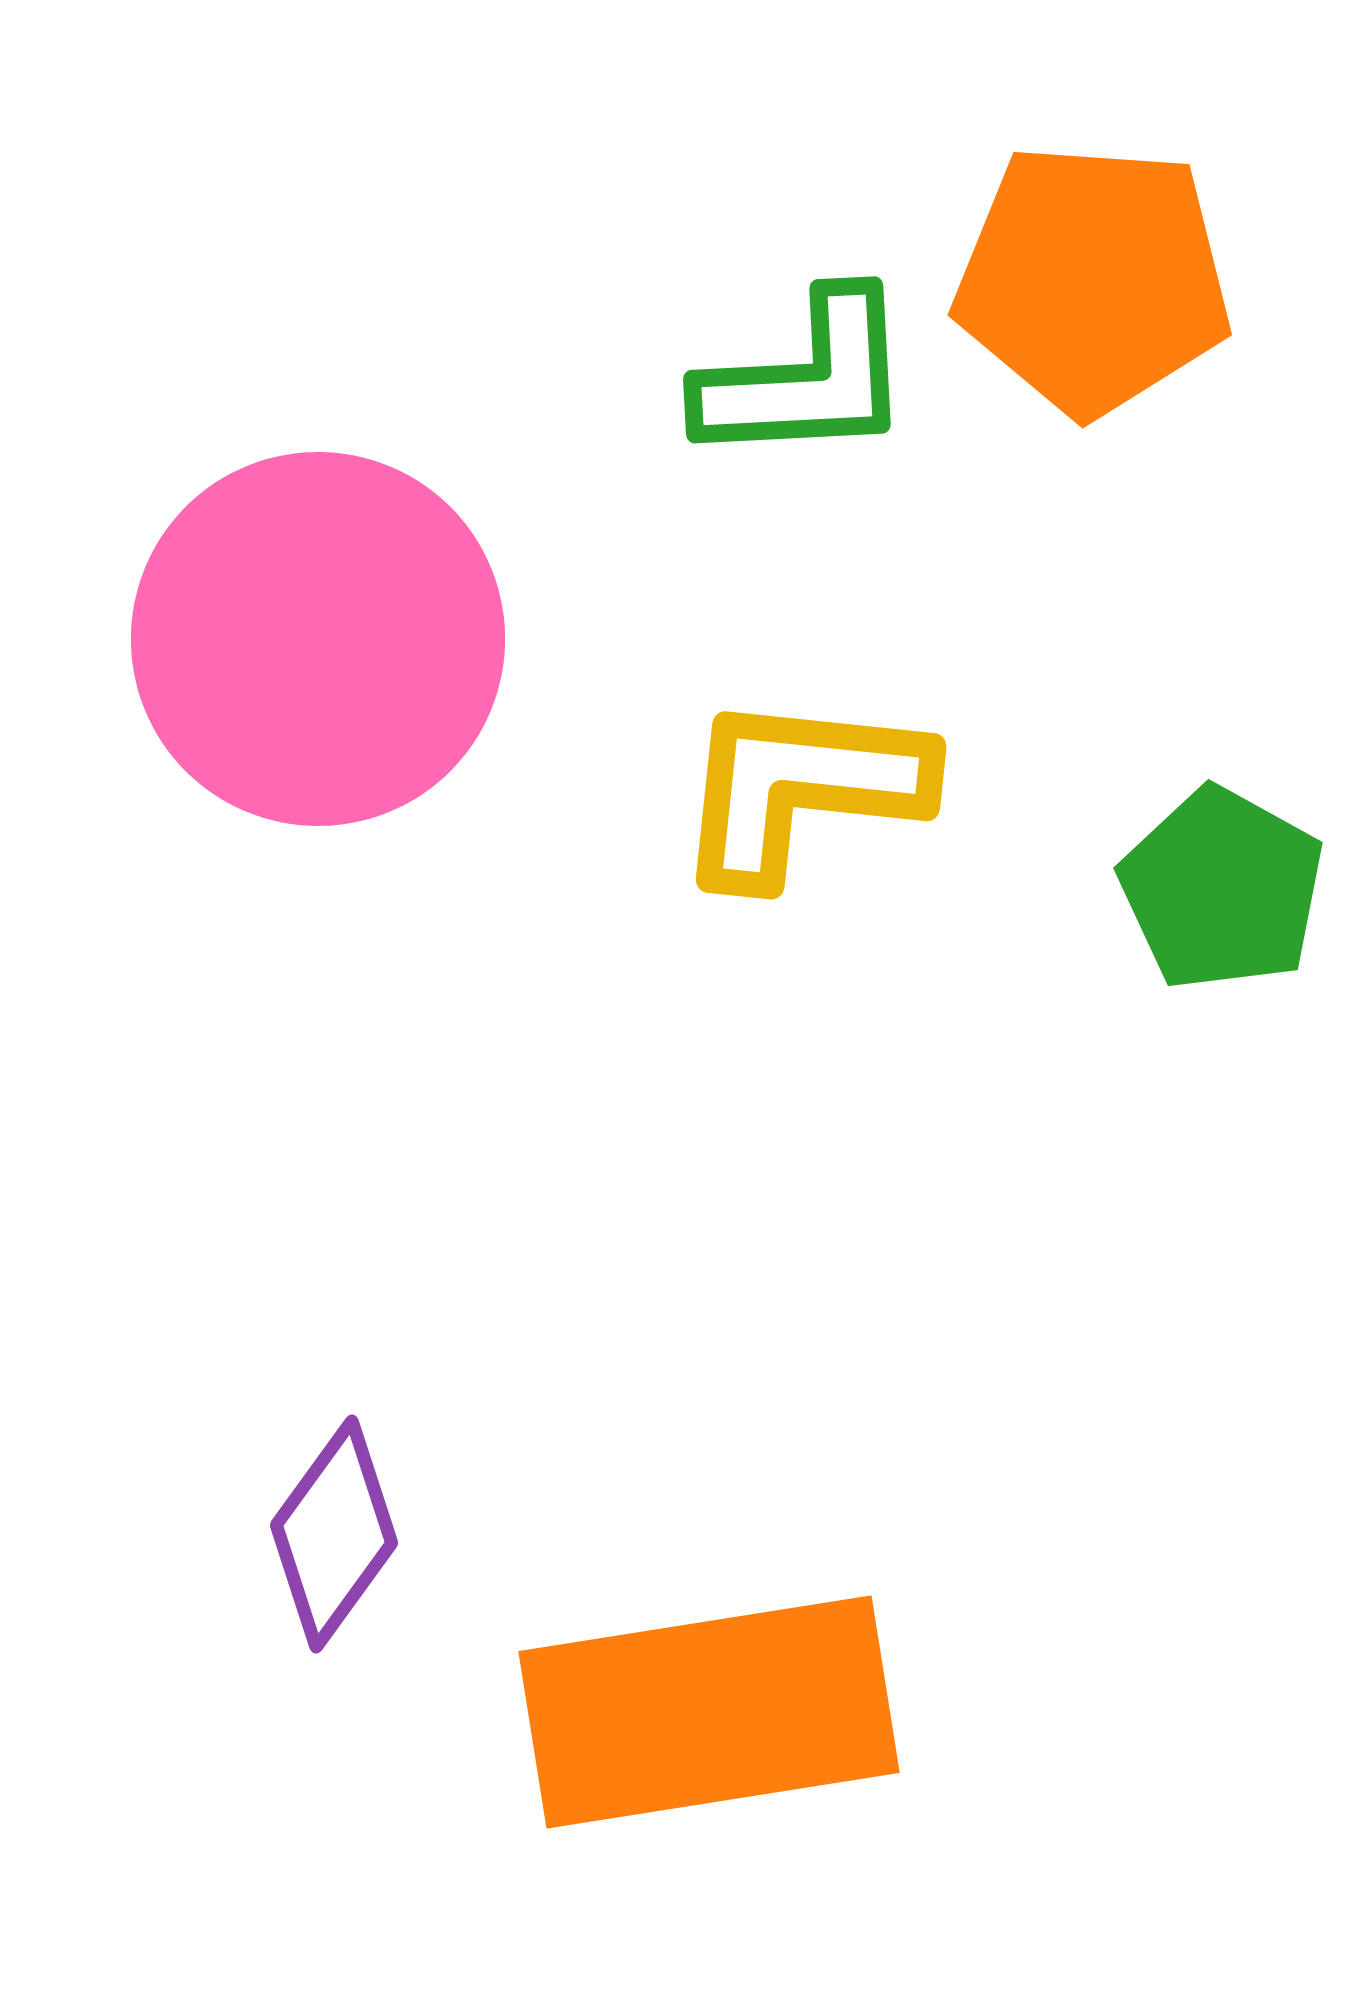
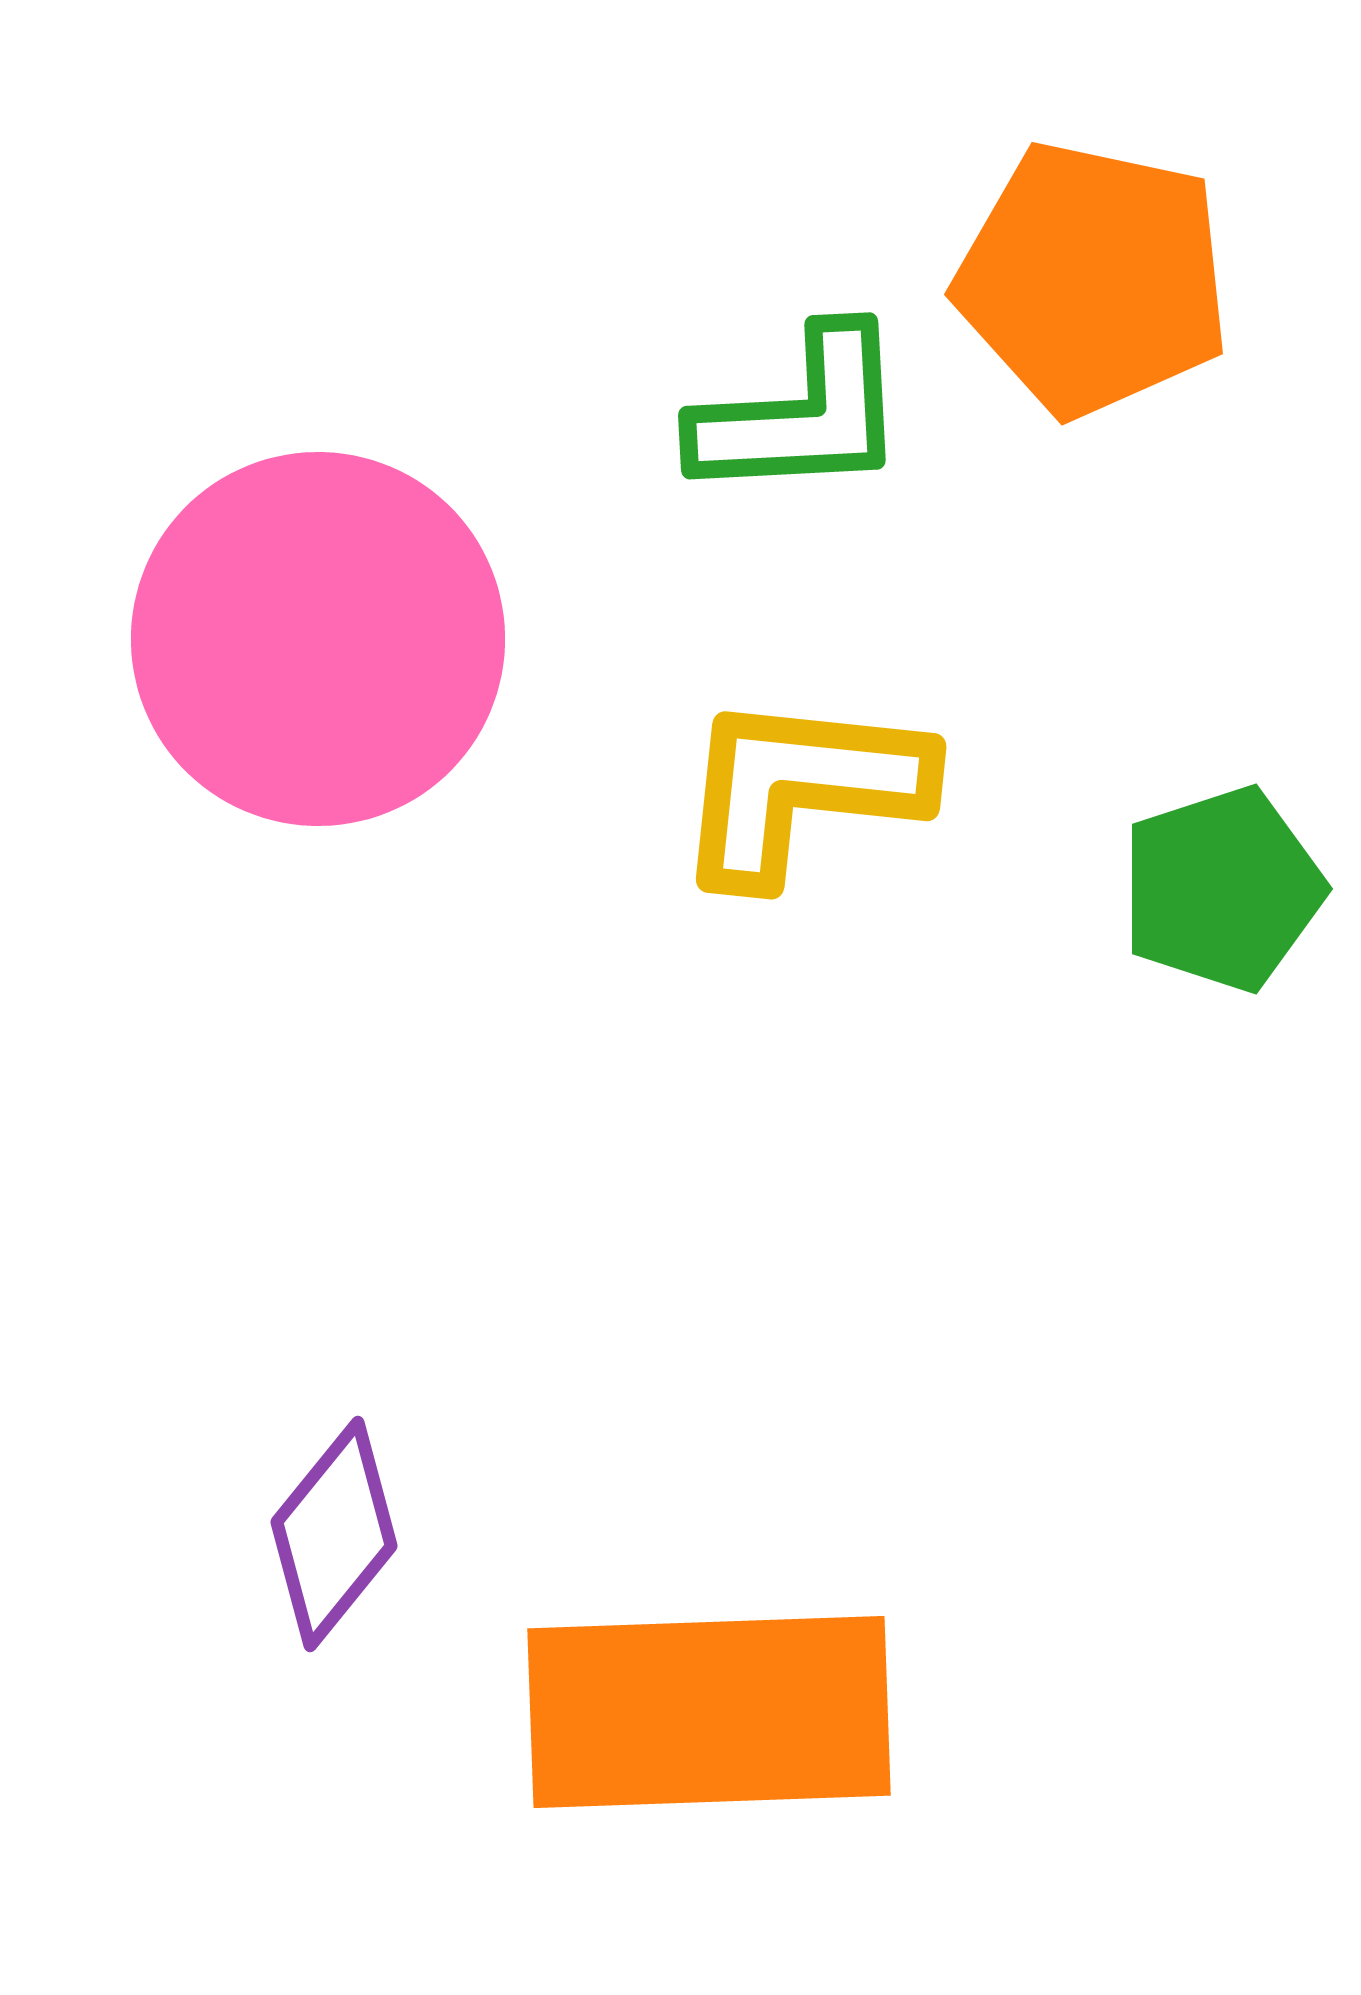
orange pentagon: rotated 8 degrees clockwise
green L-shape: moved 5 px left, 36 px down
green pentagon: rotated 25 degrees clockwise
purple diamond: rotated 3 degrees clockwise
orange rectangle: rotated 7 degrees clockwise
